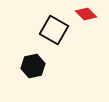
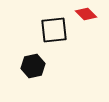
black square: rotated 36 degrees counterclockwise
